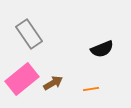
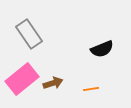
brown arrow: rotated 12 degrees clockwise
